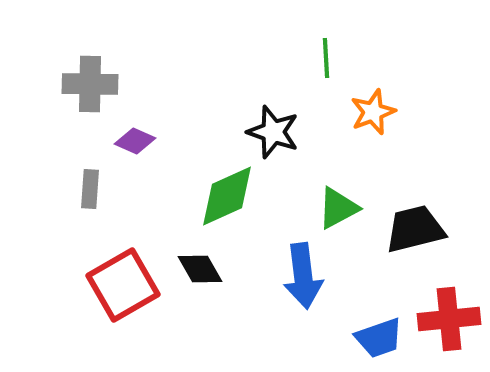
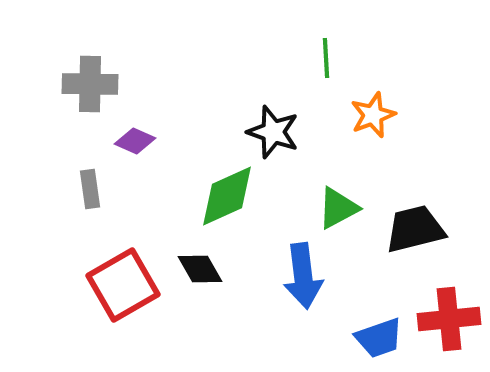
orange star: moved 3 px down
gray rectangle: rotated 12 degrees counterclockwise
